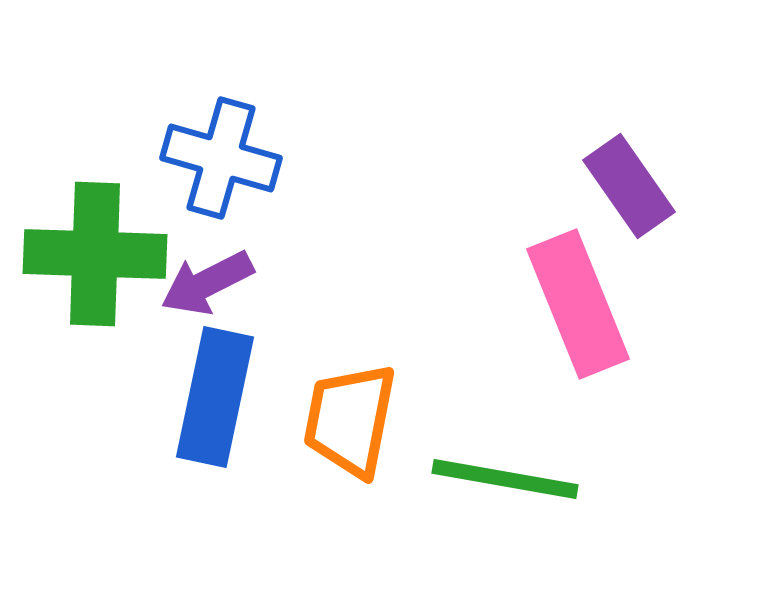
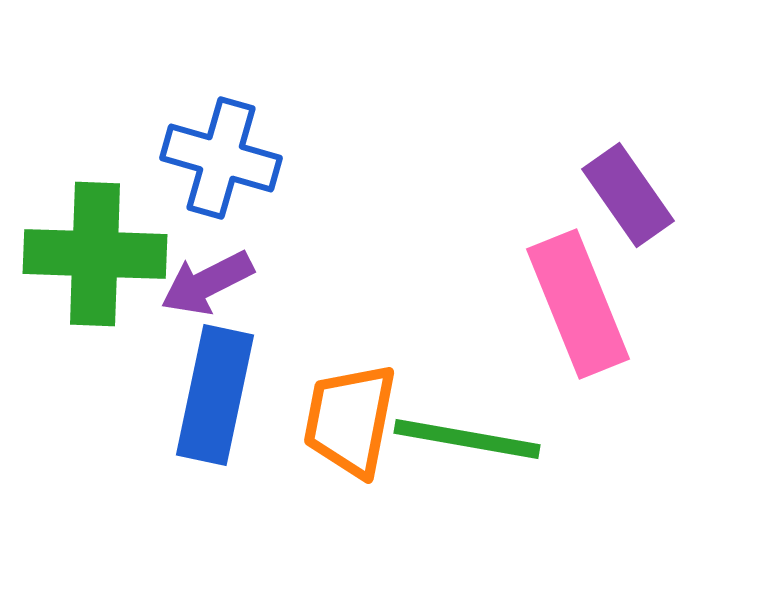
purple rectangle: moved 1 px left, 9 px down
blue rectangle: moved 2 px up
green line: moved 38 px left, 40 px up
